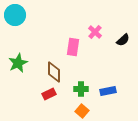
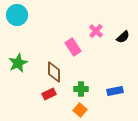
cyan circle: moved 2 px right
pink cross: moved 1 px right, 1 px up
black semicircle: moved 3 px up
pink rectangle: rotated 42 degrees counterclockwise
blue rectangle: moved 7 px right
orange square: moved 2 px left, 1 px up
